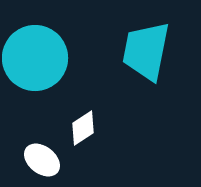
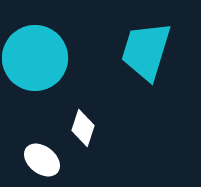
cyan trapezoid: rotated 6 degrees clockwise
white diamond: rotated 39 degrees counterclockwise
